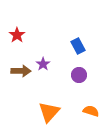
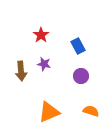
red star: moved 24 px right
purple star: moved 1 px right; rotated 24 degrees counterclockwise
brown arrow: rotated 84 degrees clockwise
purple circle: moved 2 px right, 1 px down
orange triangle: rotated 25 degrees clockwise
